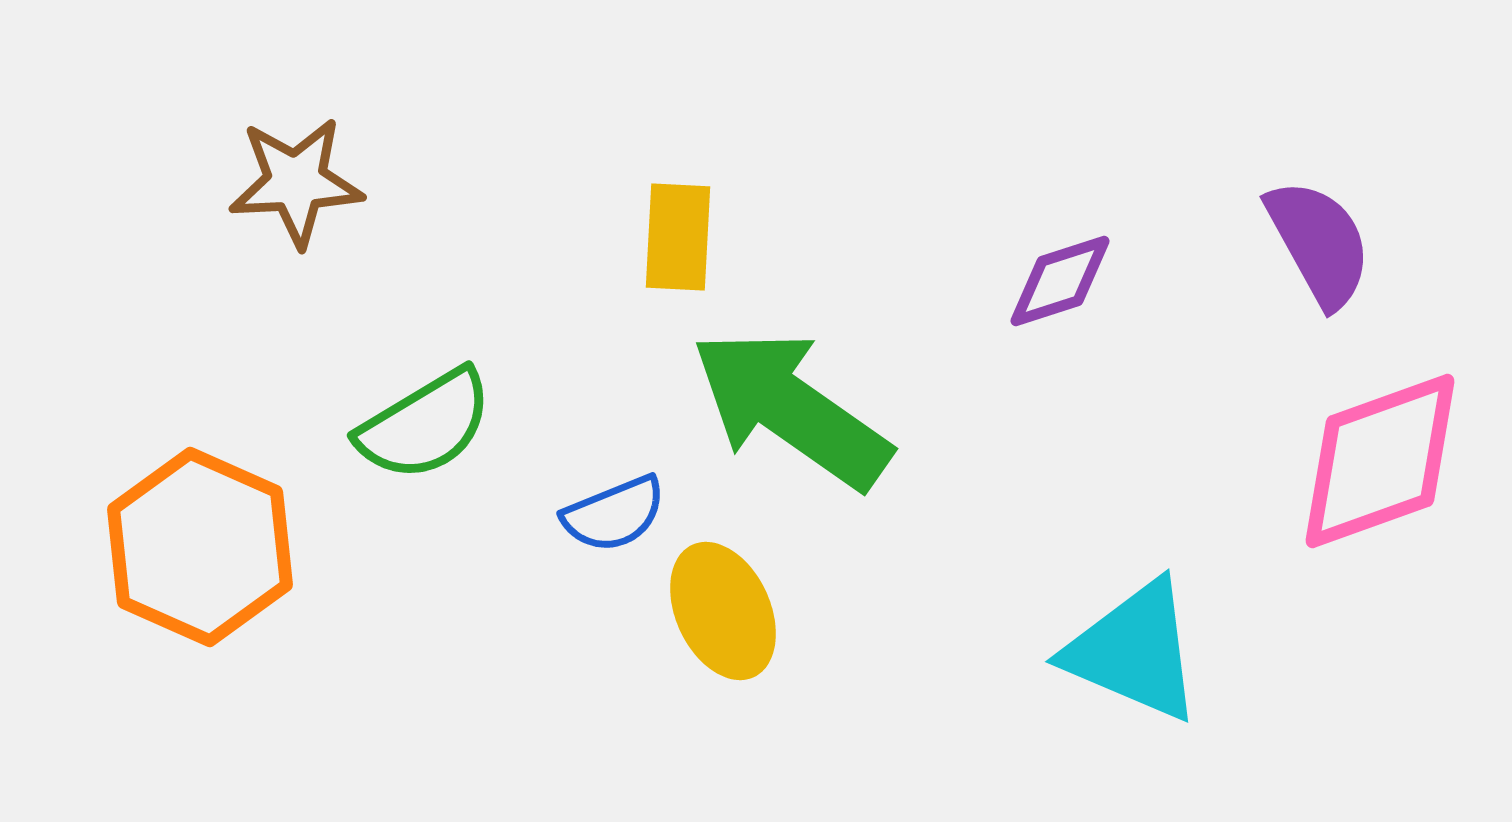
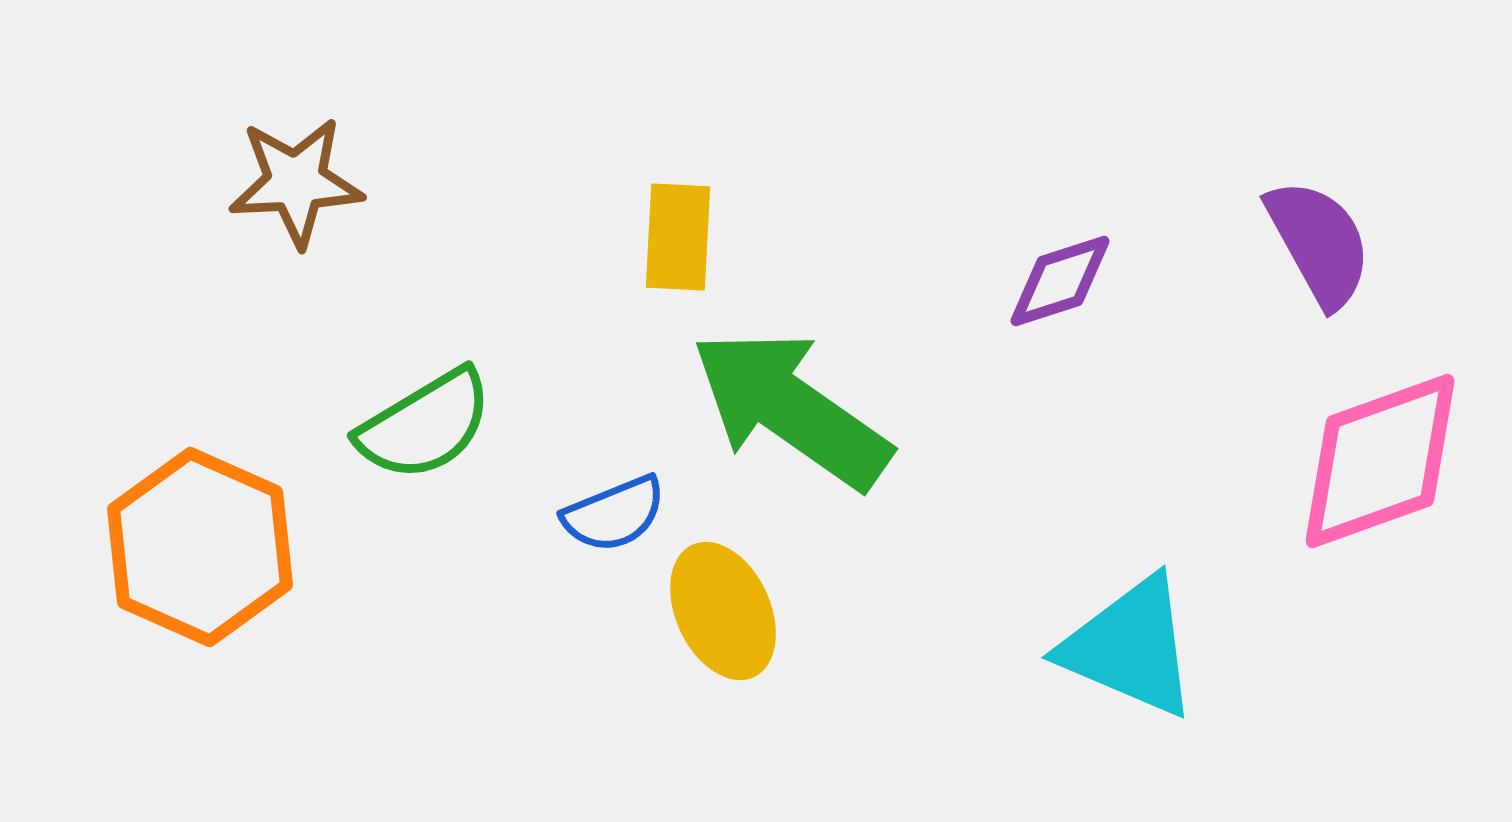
cyan triangle: moved 4 px left, 4 px up
